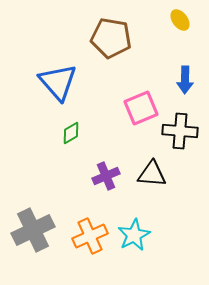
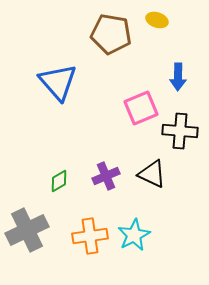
yellow ellipse: moved 23 px left; rotated 35 degrees counterclockwise
brown pentagon: moved 4 px up
blue arrow: moved 7 px left, 3 px up
green diamond: moved 12 px left, 48 px down
black triangle: rotated 20 degrees clockwise
gray cross: moved 6 px left
orange cross: rotated 16 degrees clockwise
